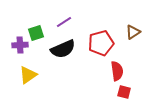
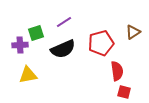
yellow triangle: rotated 24 degrees clockwise
